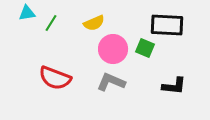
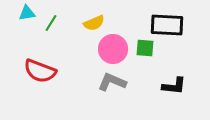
green square: rotated 18 degrees counterclockwise
red semicircle: moved 15 px left, 7 px up
gray L-shape: moved 1 px right
